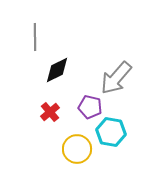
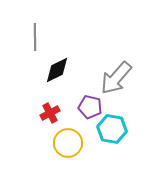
red cross: moved 1 px down; rotated 12 degrees clockwise
cyan hexagon: moved 1 px right, 3 px up
yellow circle: moved 9 px left, 6 px up
